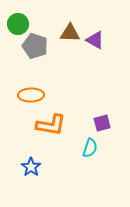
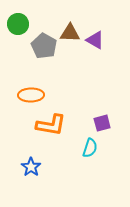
gray pentagon: moved 9 px right; rotated 10 degrees clockwise
